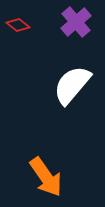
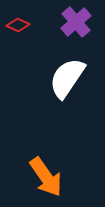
red diamond: rotated 15 degrees counterclockwise
white semicircle: moved 5 px left, 7 px up; rotated 6 degrees counterclockwise
